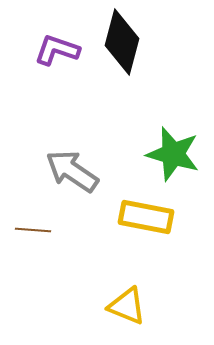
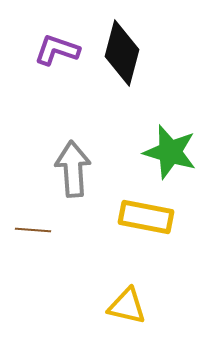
black diamond: moved 11 px down
green star: moved 3 px left, 2 px up
gray arrow: moved 1 px right, 2 px up; rotated 52 degrees clockwise
yellow triangle: rotated 9 degrees counterclockwise
